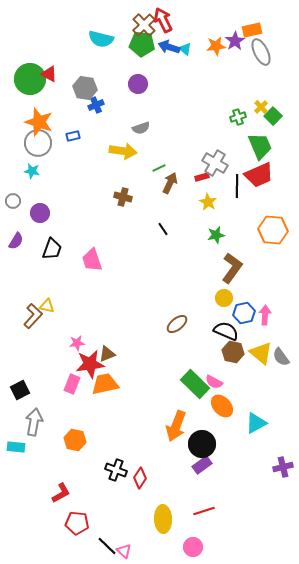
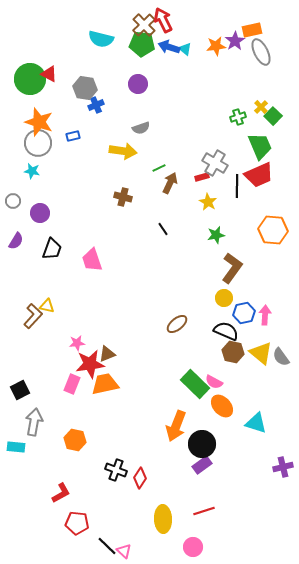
cyan triangle at (256, 423): rotated 45 degrees clockwise
